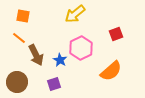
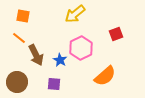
orange semicircle: moved 6 px left, 5 px down
purple square: rotated 24 degrees clockwise
